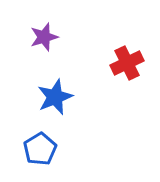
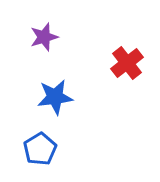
red cross: rotated 12 degrees counterclockwise
blue star: rotated 15 degrees clockwise
